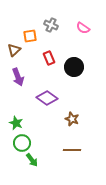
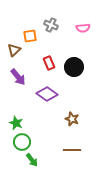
pink semicircle: rotated 40 degrees counterclockwise
red rectangle: moved 5 px down
purple arrow: rotated 18 degrees counterclockwise
purple diamond: moved 4 px up
green circle: moved 1 px up
